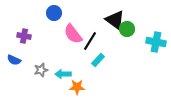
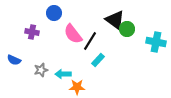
purple cross: moved 8 px right, 4 px up
